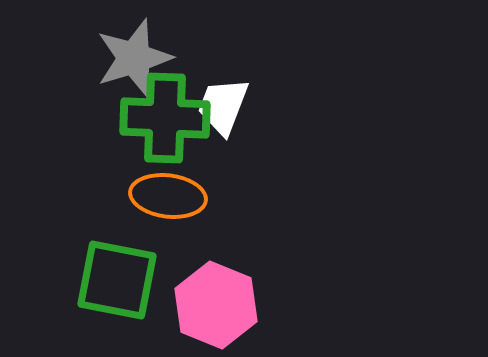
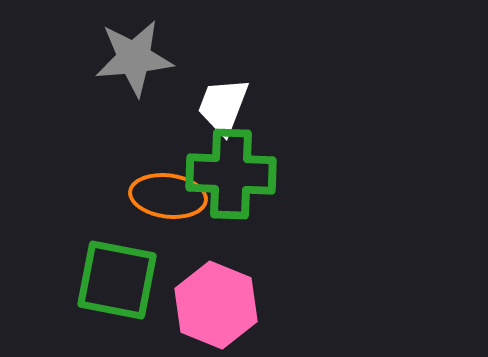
gray star: rotated 12 degrees clockwise
green cross: moved 66 px right, 56 px down
